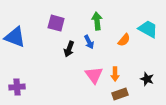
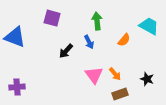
purple square: moved 4 px left, 5 px up
cyan trapezoid: moved 1 px right, 3 px up
black arrow: moved 3 px left, 2 px down; rotated 21 degrees clockwise
orange arrow: rotated 40 degrees counterclockwise
